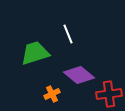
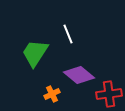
green trapezoid: rotated 40 degrees counterclockwise
